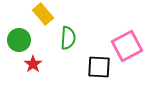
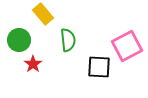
green semicircle: moved 2 px down; rotated 10 degrees counterclockwise
